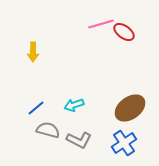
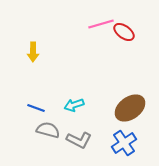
blue line: rotated 60 degrees clockwise
